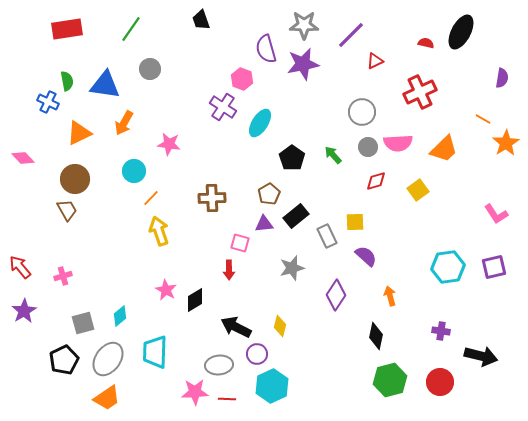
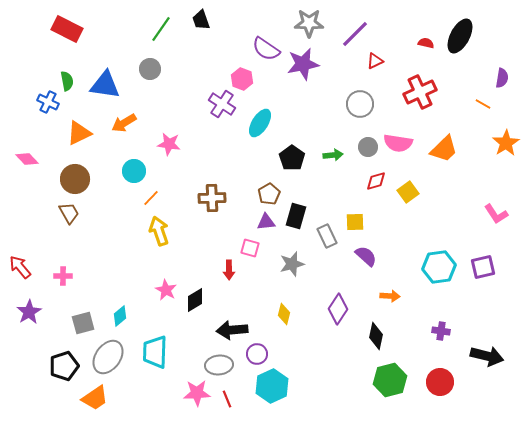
gray star at (304, 25): moved 5 px right, 2 px up
red rectangle at (67, 29): rotated 36 degrees clockwise
green line at (131, 29): moved 30 px right
black ellipse at (461, 32): moved 1 px left, 4 px down
purple line at (351, 35): moved 4 px right, 1 px up
purple semicircle at (266, 49): rotated 40 degrees counterclockwise
purple cross at (223, 107): moved 1 px left, 3 px up
gray circle at (362, 112): moved 2 px left, 8 px up
orange line at (483, 119): moved 15 px up
orange arrow at (124, 123): rotated 30 degrees clockwise
pink semicircle at (398, 143): rotated 12 degrees clockwise
green arrow at (333, 155): rotated 126 degrees clockwise
pink diamond at (23, 158): moved 4 px right, 1 px down
yellow square at (418, 190): moved 10 px left, 2 px down
brown trapezoid at (67, 210): moved 2 px right, 3 px down
black rectangle at (296, 216): rotated 35 degrees counterclockwise
purple triangle at (264, 224): moved 2 px right, 2 px up
pink square at (240, 243): moved 10 px right, 5 px down
cyan hexagon at (448, 267): moved 9 px left
purple square at (494, 267): moved 11 px left
gray star at (292, 268): moved 4 px up
pink cross at (63, 276): rotated 18 degrees clockwise
purple diamond at (336, 295): moved 2 px right, 14 px down
orange arrow at (390, 296): rotated 108 degrees clockwise
purple star at (24, 311): moved 5 px right, 1 px down
yellow diamond at (280, 326): moved 4 px right, 12 px up
black arrow at (236, 327): moved 4 px left, 3 px down; rotated 32 degrees counterclockwise
black arrow at (481, 356): moved 6 px right
gray ellipse at (108, 359): moved 2 px up
black pentagon at (64, 360): moved 6 px down; rotated 8 degrees clockwise
pink star at (195, 392): moved 2 px right, 1 px down
orange trapezoid at (107, 398): moved 12 px left
red line at (227, 399): rotated 66 degrees clockwise
